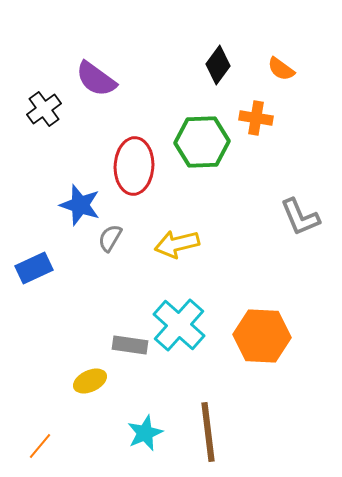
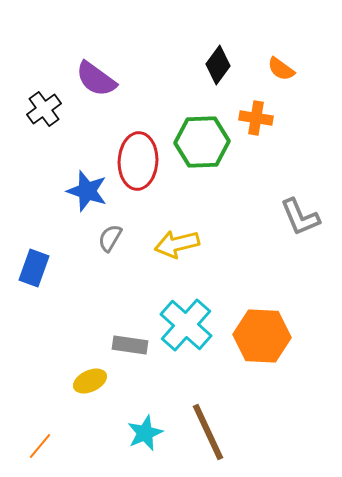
red ellipse: moved 4 px right, 5 px up
blue star: moved 7 px right, 14 px up
blue rectangle: rotated 45 degrees counterclockwise
cyan cross: moved 7 px right
brown line: rotated 18 degrees counterclockwise
